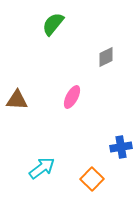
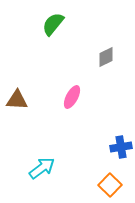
orange square: moved 18 px right, 6 px down
